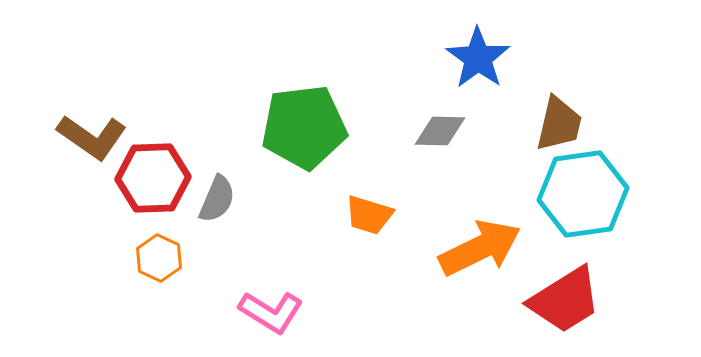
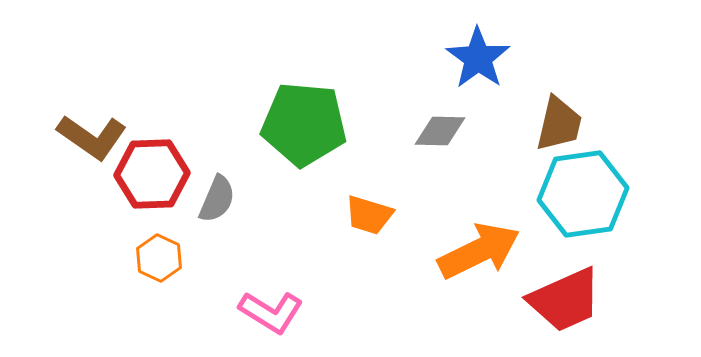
green pentagon: moved 3 px up; rotated 12 degrees clockwise
red hexagon: moved 1 px left, 4 px up
orange arrow: moved 1 px left, 3 px down
red trapezoid: rotated 8 degrees clockwise
